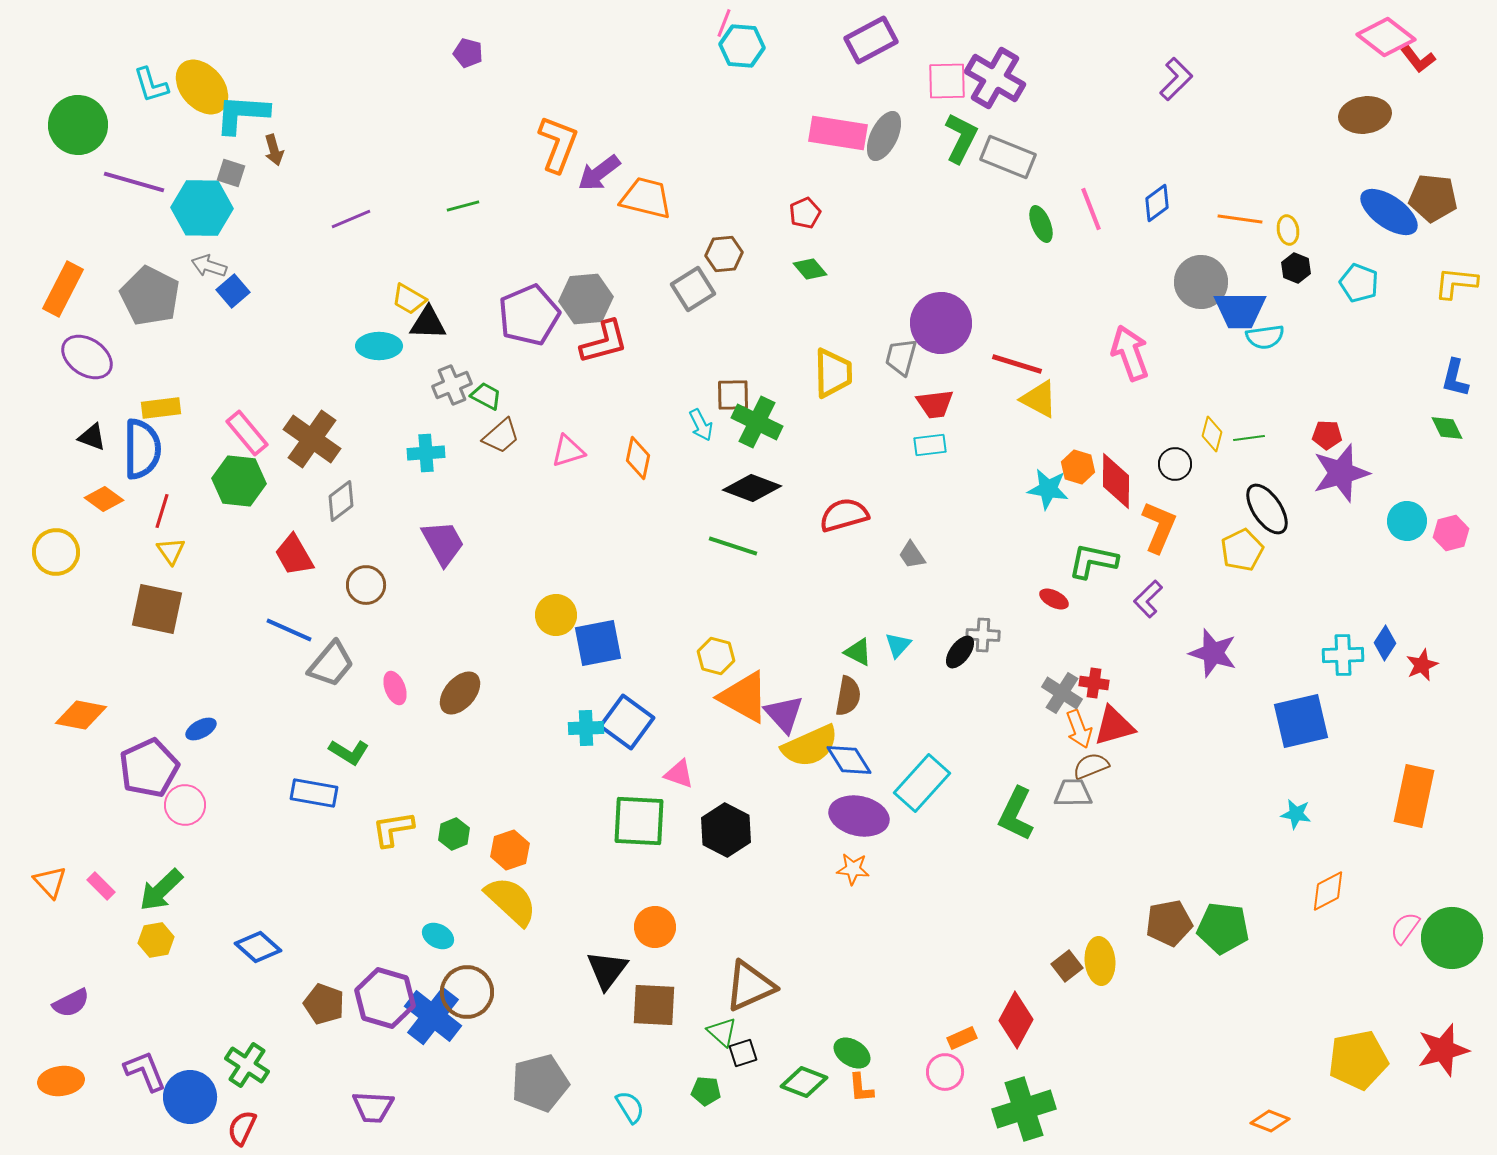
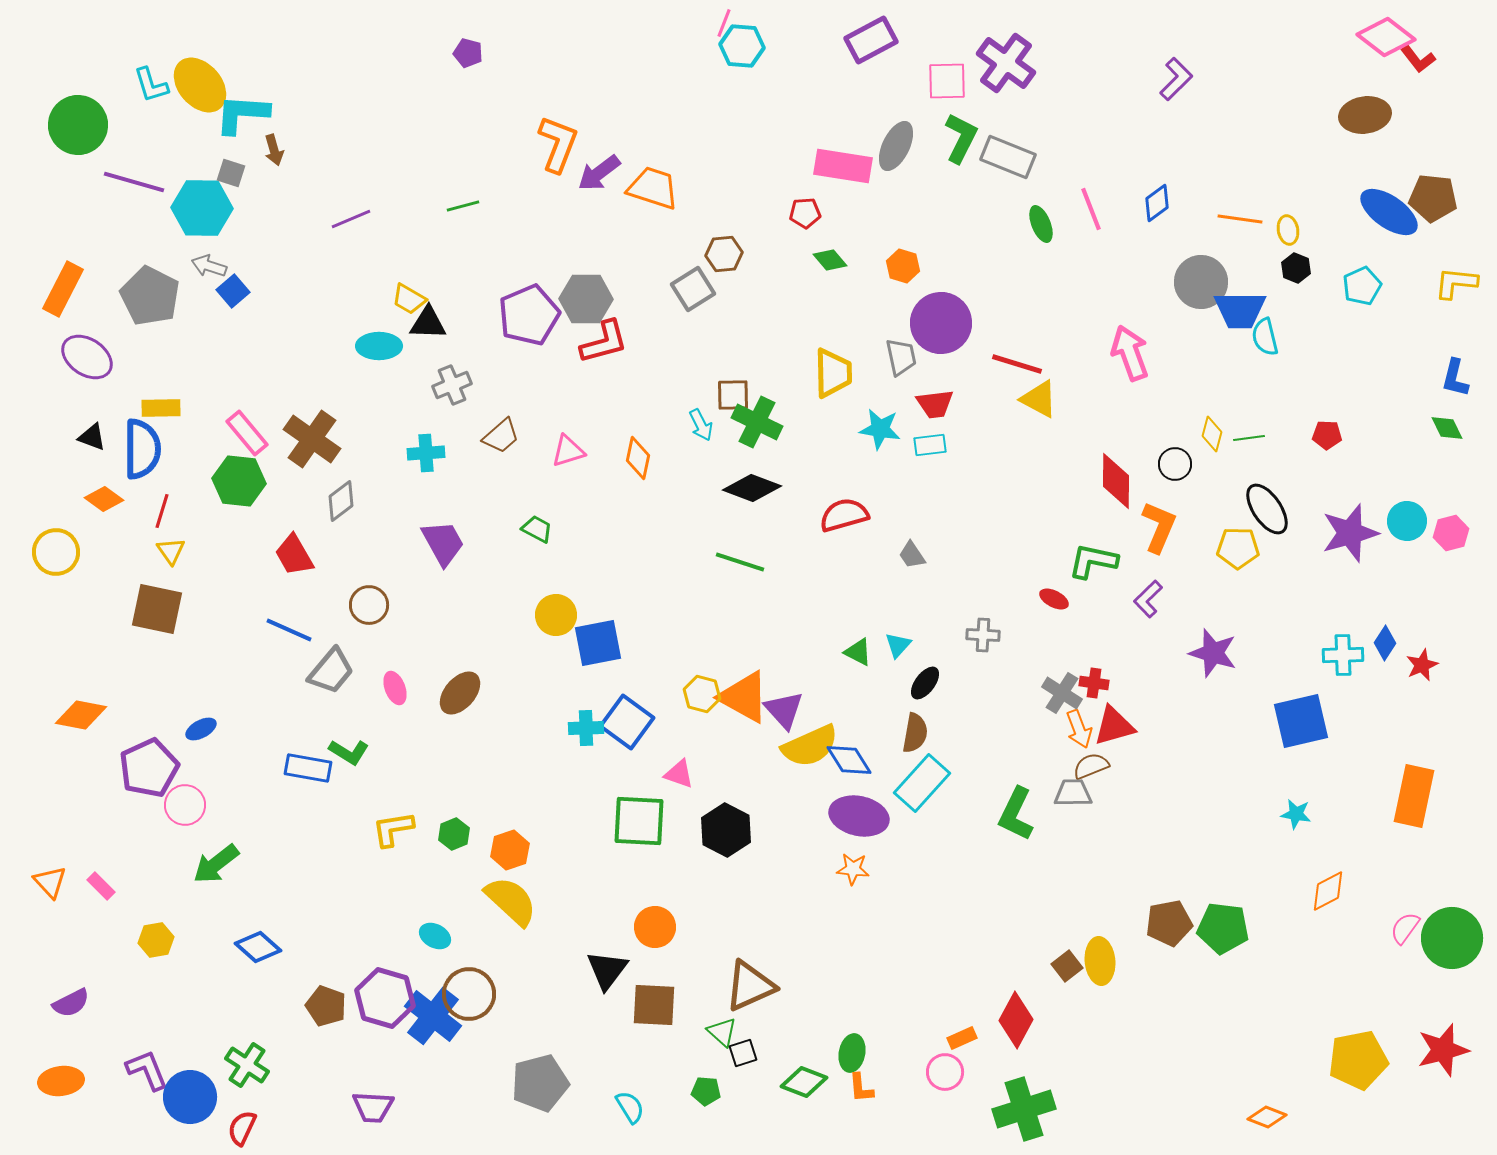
purple cross at (995, 78): moved 11 px right, 15 px up; rotated 6 degrees clockwise
yellow ellipse at (202, 87): moved 2 px left, 2 px up
pink rectangle at (838, 133): moved 5 px right, 33 px down
gray ellipse at (884, 136): moved 12 px right, 10 px down
orange trapezoid at (646, 198): moved 7 px right, 10 px up; rotated 4 degrees clockwise
red pentagon at (805, 213): rotated 20 degrees clockwise
green diamond at (810, 269): moved 20 px right, 9 px up
cyan pentagon at (1359, 283): moved 3 px right, 3 px down; rotated 27 degrees clockwise
gray hexagon at (586, 299): rotated 6 degrees clockwise
cyan semicircle at (1265, 337): rotated 84 degrees clockwise
gray trapezoid at (901, 357): rotated 153 degrees clockwise
green trapezoid at (486, 396): moved 51 px right, 133 px down
yellow rectangle at (161, 408): rotated 6 degrees clockwise
orange hexagon at (1078, 467): moved 175 px left, 201 px up
purple star at (1341, 473): moved 9 px right, 60 px down
cyan star at (1048, 489): moved 168 px left, 60 px up
green line at (733, 546): moved 7 px right, 16 px down
yellow pentagon at (1242, 550): moved 4 px left, 2 px up; rotated 27 degrees clockwise
brown circle at (366, 585): moved 3 px right, 20 px down
black ellipse at (960, 652): moved 35 px left, 31 px down
yellow hexagon at (716, 656): moved 14 px left, 38 px down
gray trapezoid at (331, 664): moved 7 px down
brown semicircle at (848, 696): moved 67 px right, 37 px down
purple triangle at (784, 714): moved 4 px up
blue rectangle at (314, 793): moved 6 px left, 25 px up
green arrow at (161, 890): moved 55 px right, 26 px up; rotated 6 degrees clockwise
cyan ellipse at (438, 936): moved 3 px left
brown circle at (467, 992): moved 2 px right, 2 px down
brown pentagon at (324, 1004): moved 2 px right, 2 px down
green ellipse at (852, 1053): rotated 69 degrees clockwise
purple L-shape at (145, 1071): moved 2 px right, 1 px up
orange diamond at (1270, 1121): moved 3 px left, 4 px up
